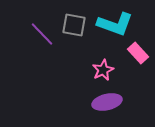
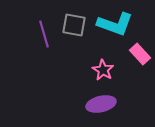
purple line: moved 2 px right; rotated 28 degrees clockwise
pink rectangle: moved 2 px right, 1 px down
pink star: rotated 15 degrees counterclockwise
purple ellipse: moved 6 px left, 2 px down
